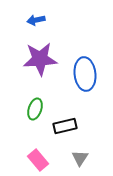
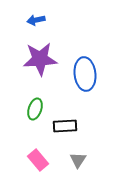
black rectangle: rotated 10 degrees clockwise
gray triangle: moved 2 px left, 2 px down
